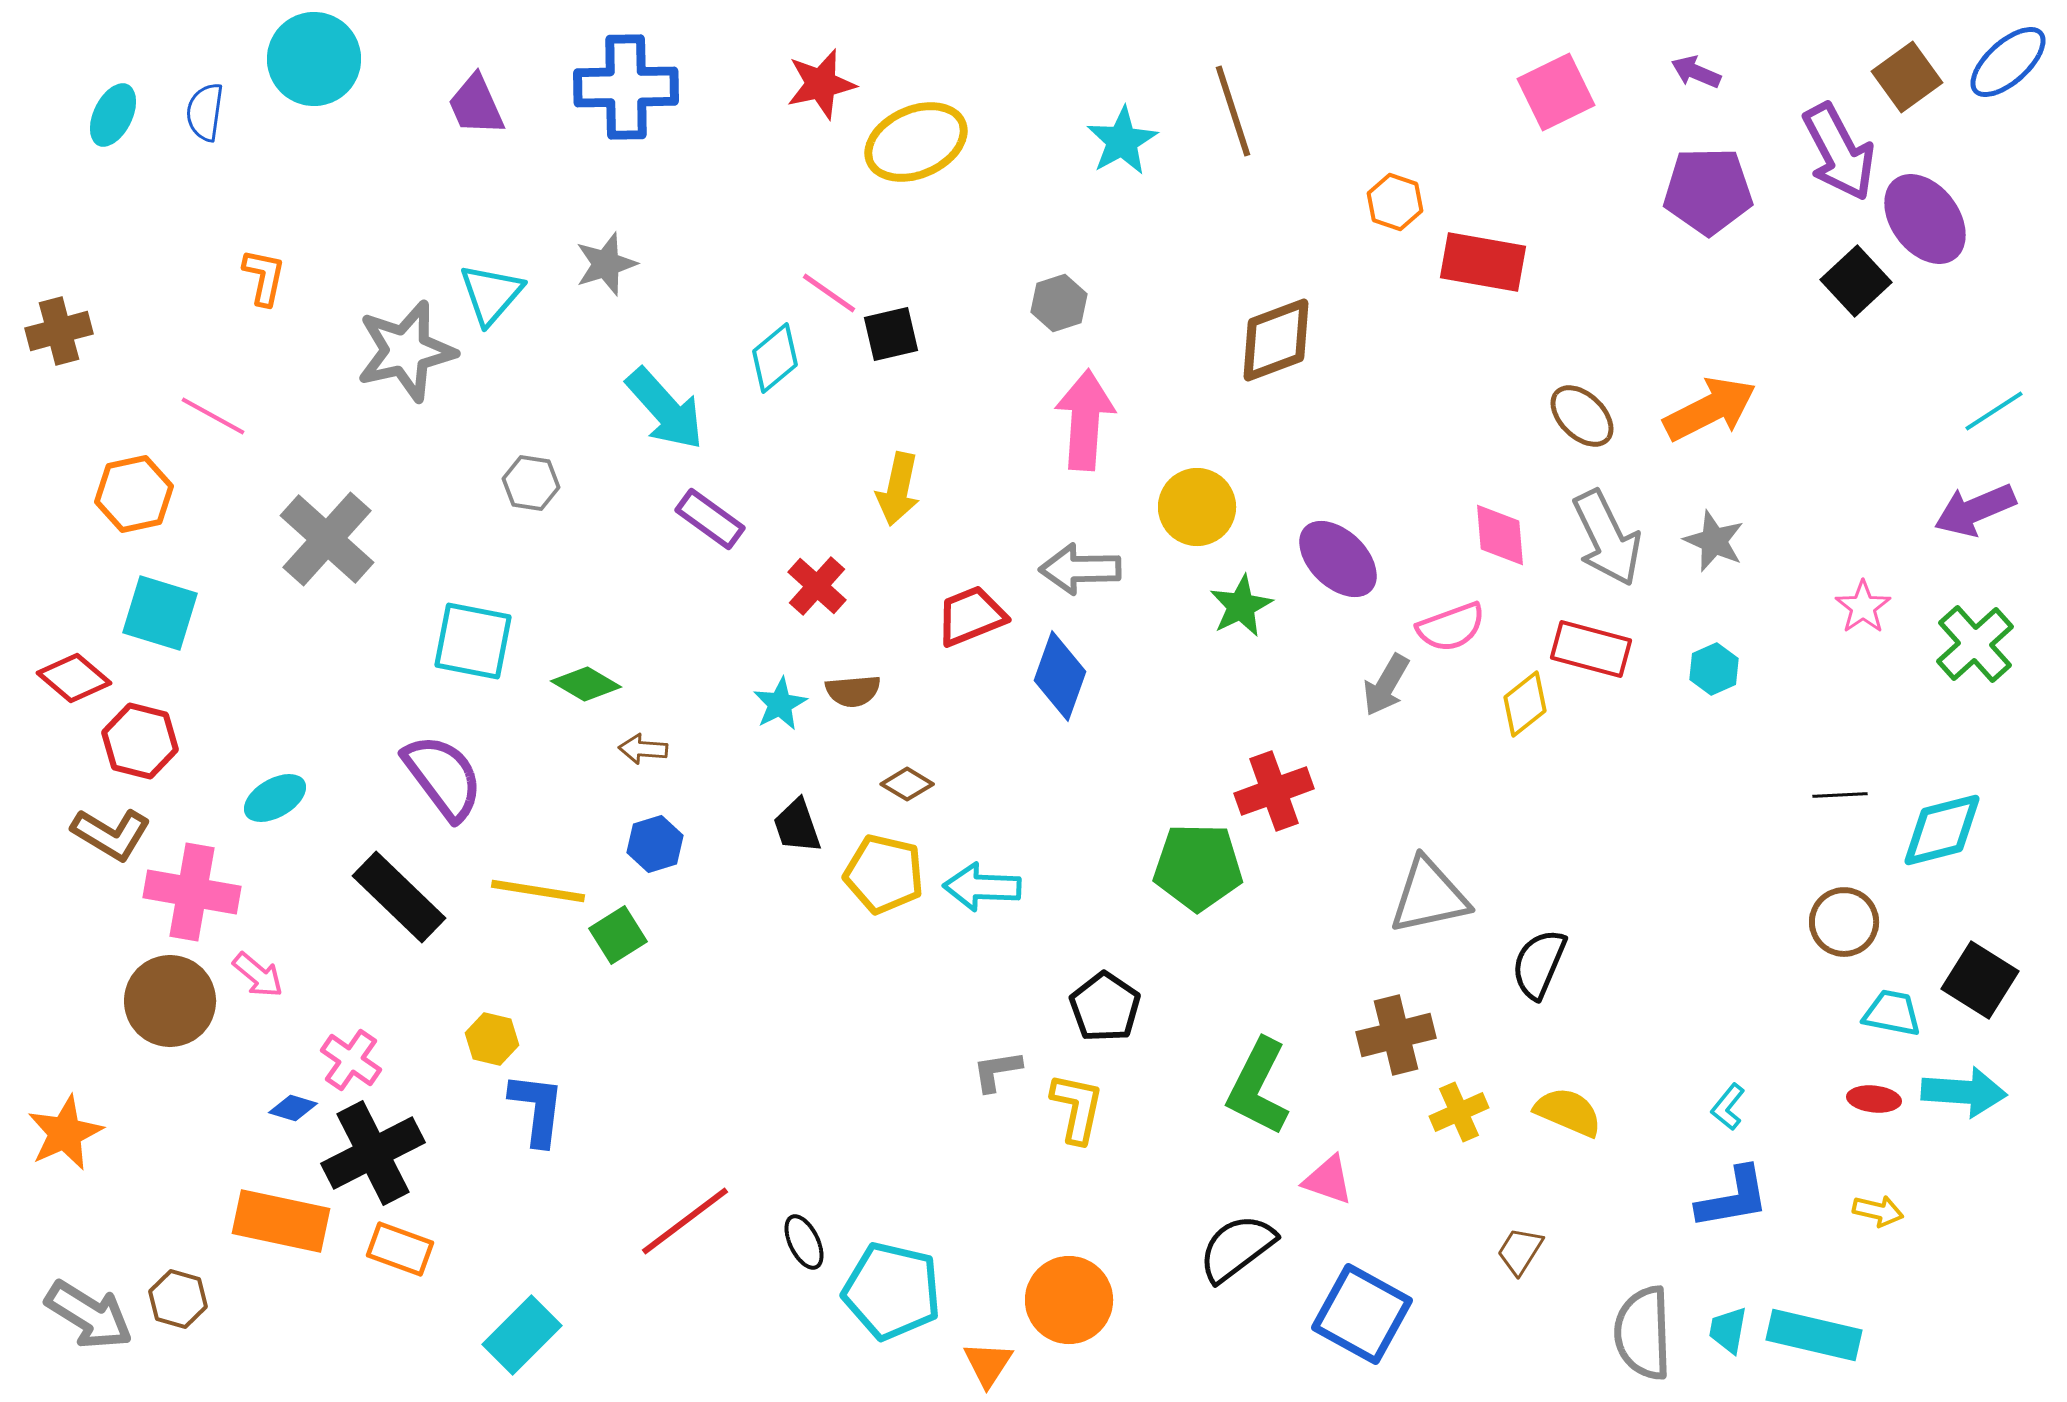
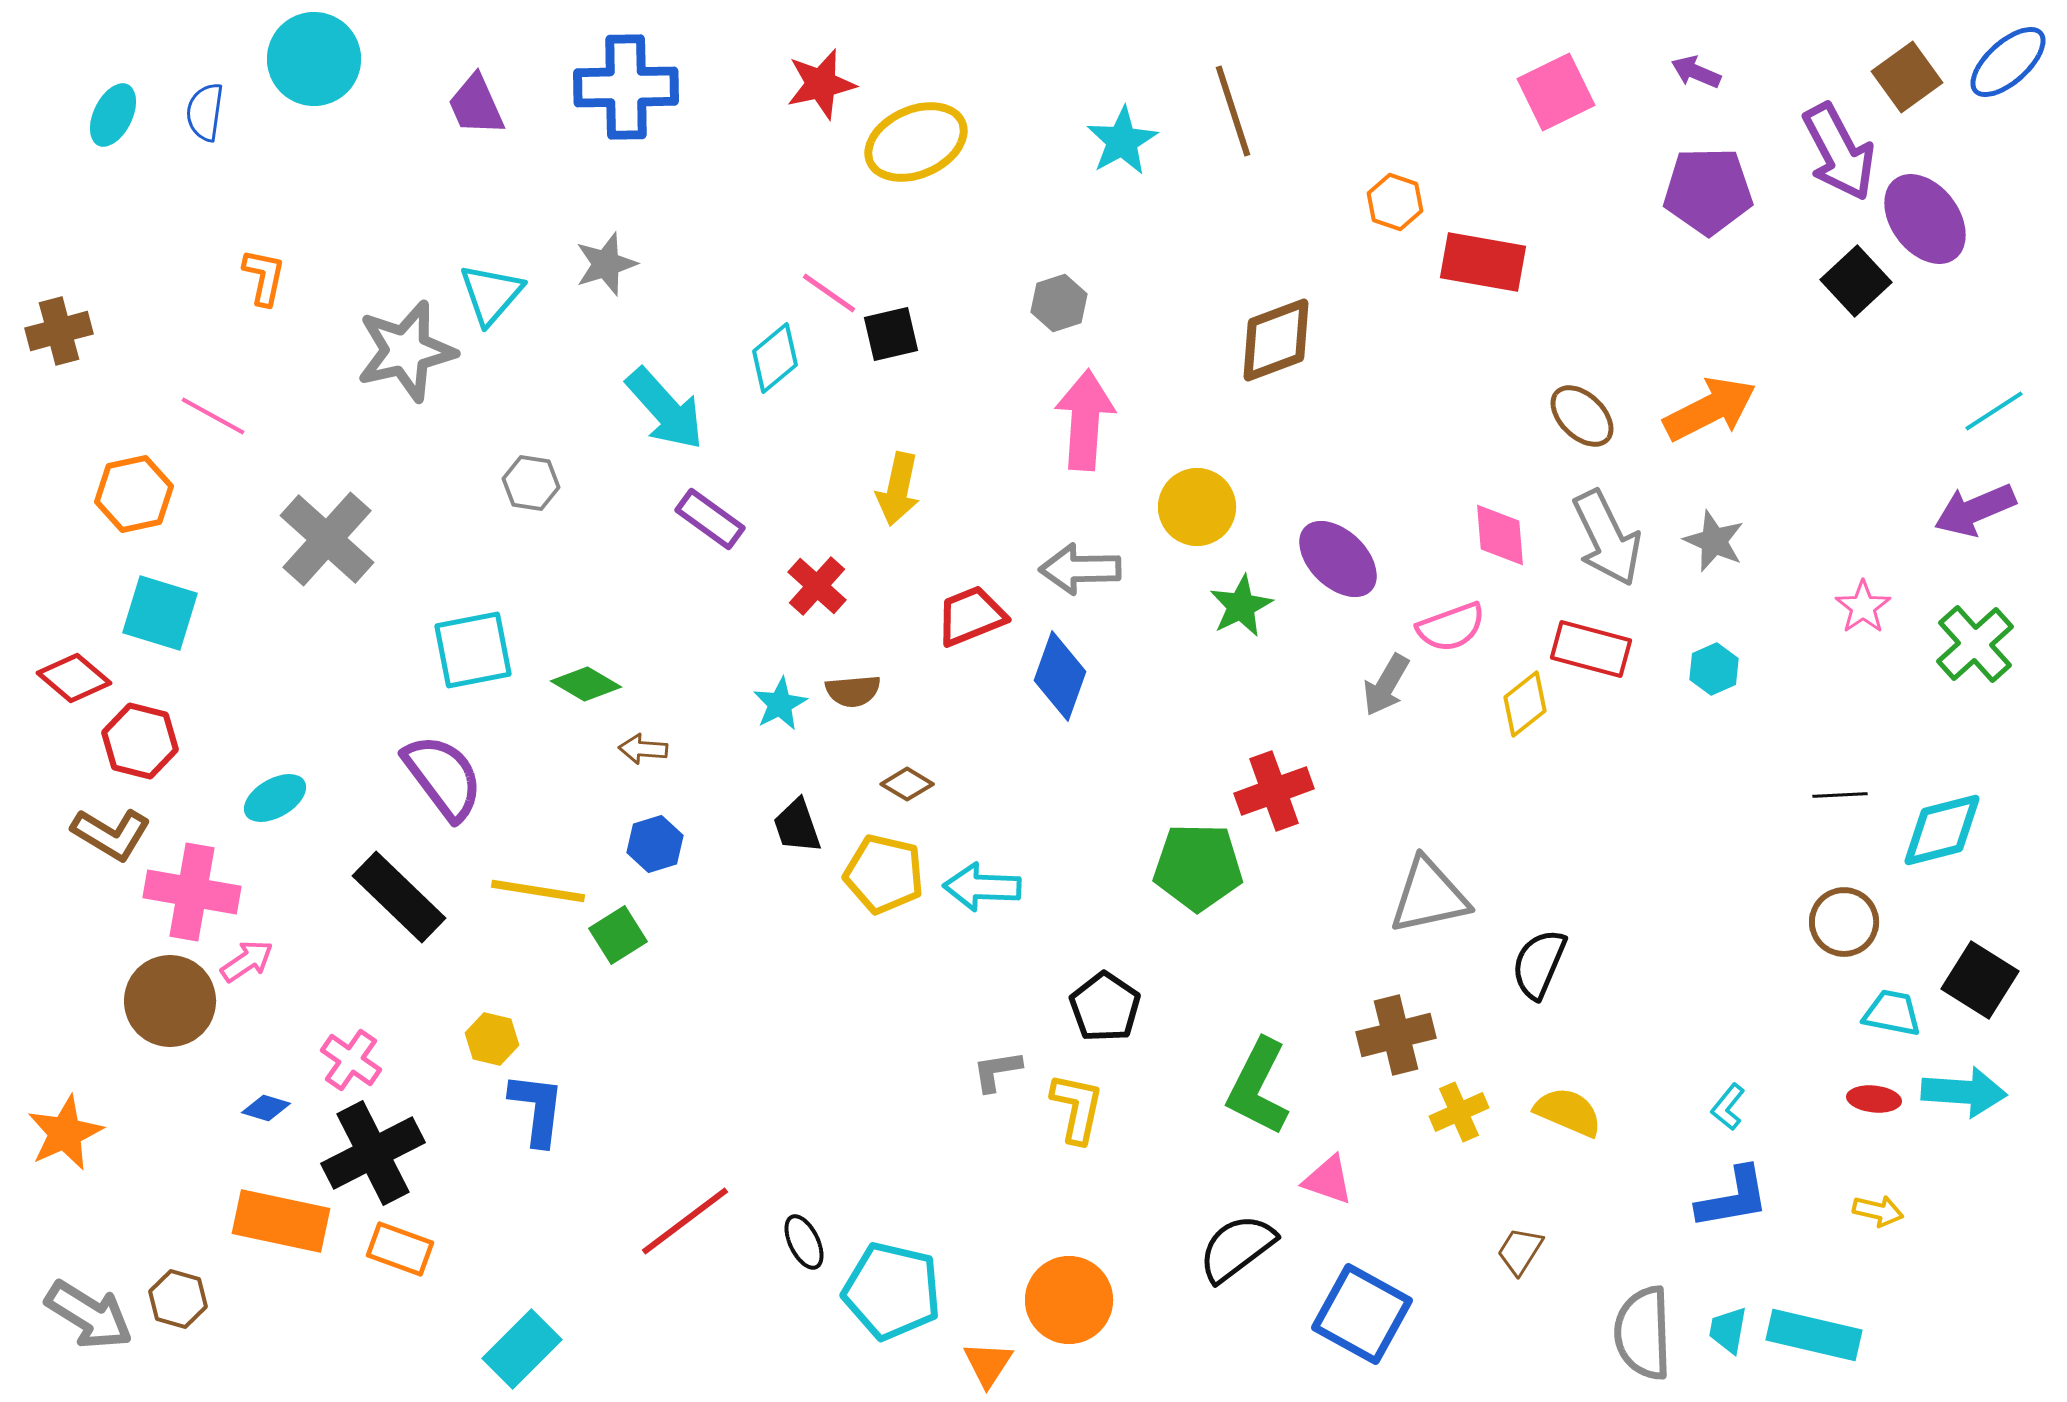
cyan square at (473, 641): moved 9 px down; rotated 22 degrees counterclockwise
pink arrow at (258, 975): moved 11 px left, 14 px up; rotated 74 degrees counterclockwise
blue diamond at (293, 1108): moved 27 px left
cyan rectangle at (522, 1335): moved 14 px down
